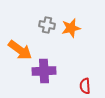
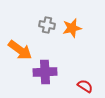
orange star: moved 1 px right
purple cross: moved 1 px right, 1 px down
red semicircle: rotated 126 degrees clockwise
